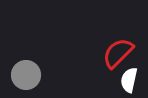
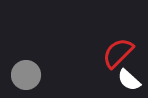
white semicircle: rotated 60 degrees counterclockwise
